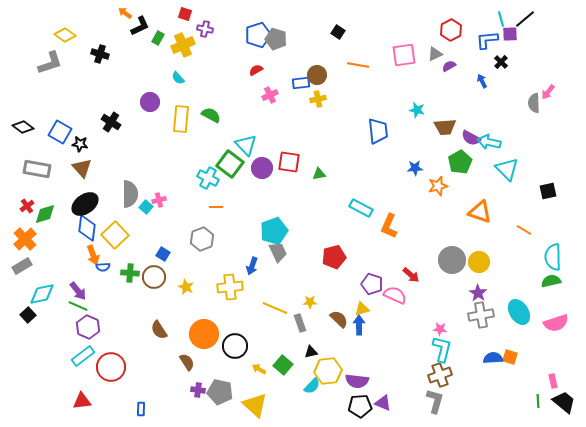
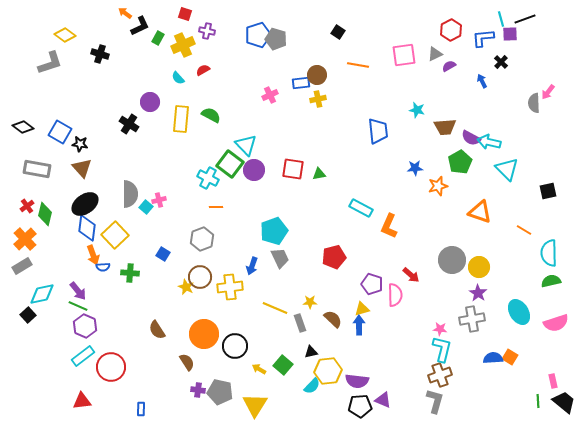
black line at (525, 19): rotated 20 degrees clockwise
purple cross at (205, 29): moved 2 px right, 2 px down
blue L-shape at (487, 40): moved 4 px left, 2 px up
red semicircle at (256, 70): moved 53 px left
black cross at (111, 122): moved 18 px right, 2 px down
red square at (289, 162): moved 4 px right, 7 px down
purple circle at (262, 168): moved 8 px left, 2 px down
green diamond at (45, 214): rotated 60 degrees counterclockwise
gray trapezoid at (278, 252): moved 2 px right, 6 px down
cyan semicircle at (553, 257): moved 4 px left, 4 px up
yellow circle at (479, 262): moved 5 px down
brown circle at (154, 277): moved 46 px right
pink semicircle at (395, 295): rotated 65 degrees clockwise
gray cross at (481, 315): moved 9 px left, 4 px down
brown semicircle at (339, 319): moved 6 px left
purple hexagon at (88, 327): moved 3 px left, 1 px up
brown semicircle at (159, 330): moved 2 px left
orange square at (510, 357): rotated 14 degrees clockwise
purple triangle at (383, 403): moved 3 px up
yellow triangle at (255, 405): rotated 20 degrees clockwise
